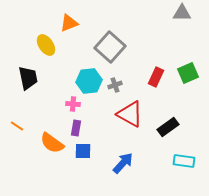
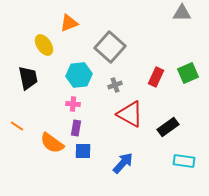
yellow ellipse: moved 2 px left
cyan hexagon: moved 10 px left, 6 px up
